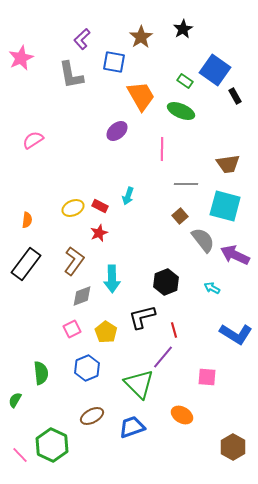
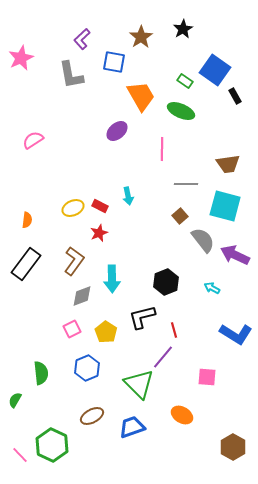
cyan arrow at (128, 196): rotated 30 degrees counterclockwise
